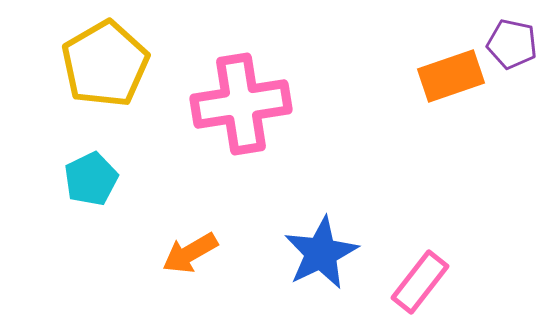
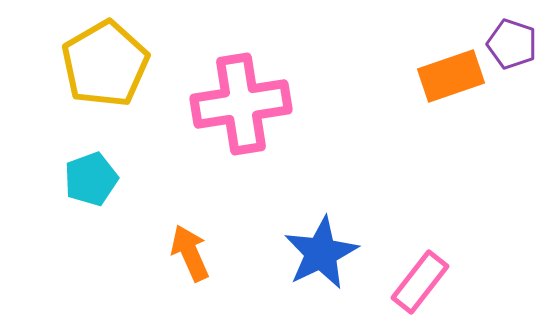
purple pentagon: rotated 6 degrees clockwise
cyan pentagon: rotated 6 degrees clockwise
orange arrow: rotated 96 degrees clockwise
